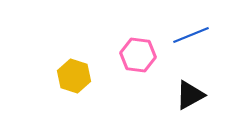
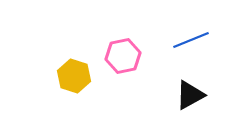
blue line: moved 5 px down
pink hexagon: moved 15 px left, 1 px down; rotated 20 degrees counterclockwise
